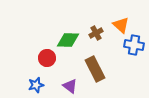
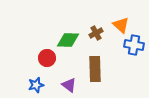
brown rectangle: rotated 25 degrees clockwise
purple triangle: moved 1 px left, 1 px up
